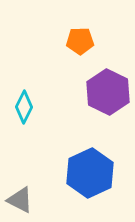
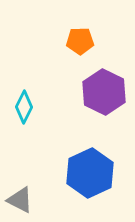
purple hexagon: moved 4 px left
